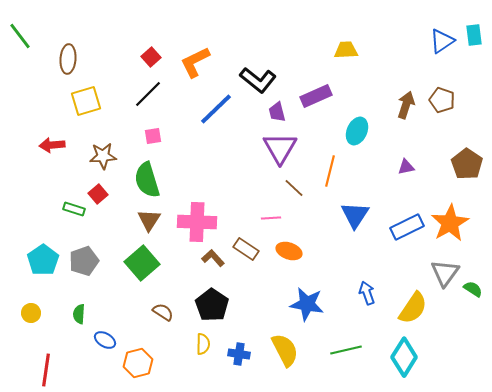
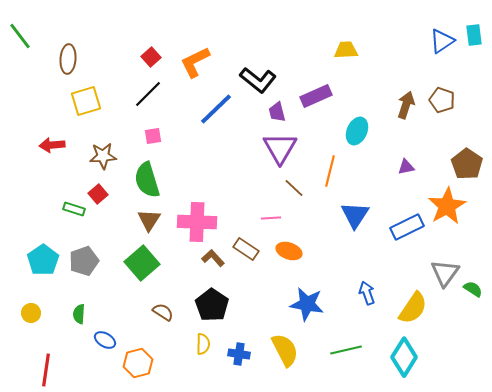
orange star at (450, 223): moved 3 px left, 17 px up
